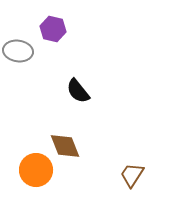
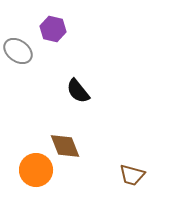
gray ellipse: rotated 28 degrees clockwise
brown trapezoid: rotated 108 degrees counterclockwise
